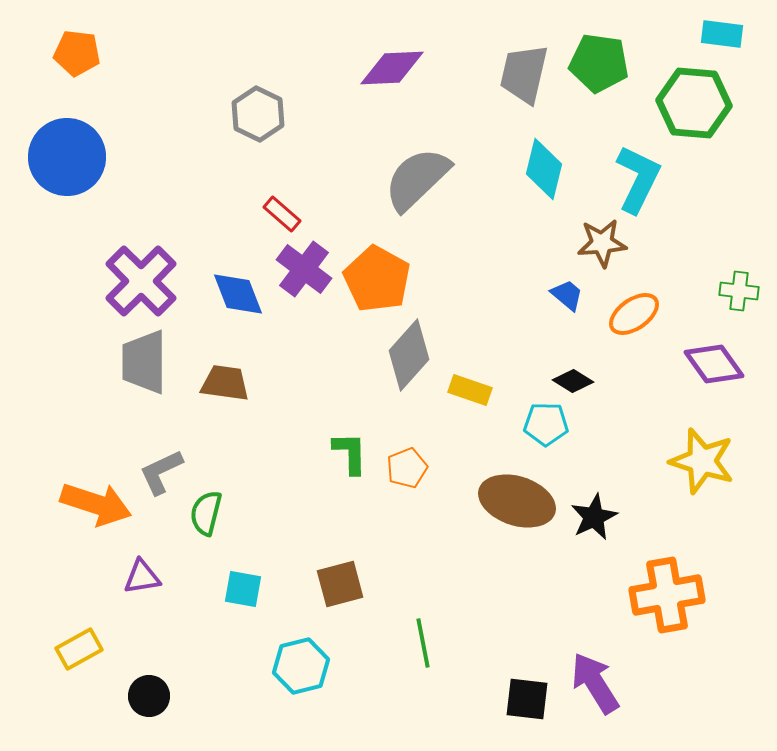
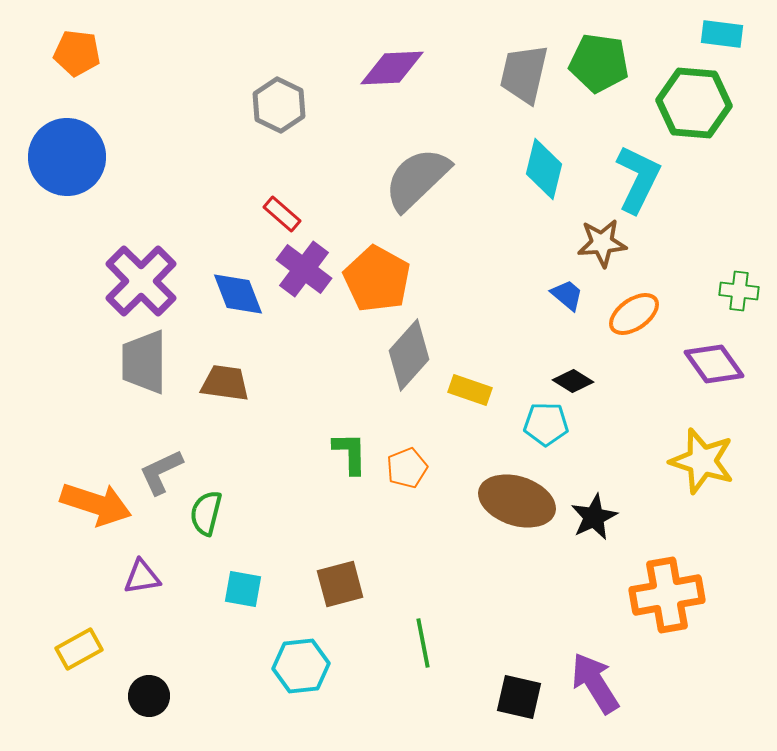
gray hexagon at (258, 114): moved 21 px right, 9 px up
cyan hexagon at (301, 666): rotated 8 degrees clockwise
black square at (527, 699): moved 8 px left, 2 px up; rotated 6 degrees clockwise
